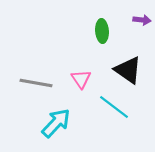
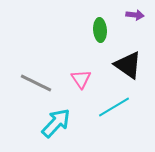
purple arrow: moved 7 px left, 5 px up
green ellipse: moved 2 px left, 1 px up
black triangle: moved 5 px up
gray line: rotated 16 degrees clockwise
cyan line: rotated 68 degrees counterclockwise
